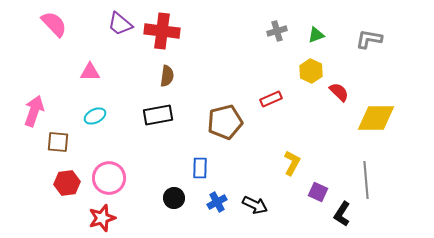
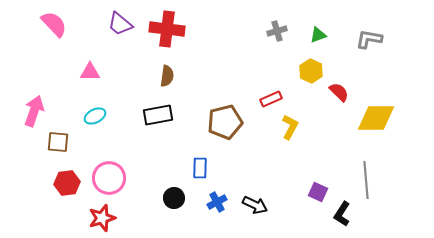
red cross: moved 5 px right, 2 px up
green triangle: moved 2 px right
yellow L-shape: moved 2 px left, 36 px up
